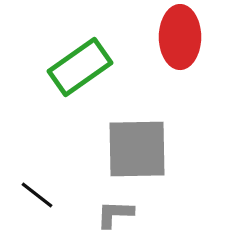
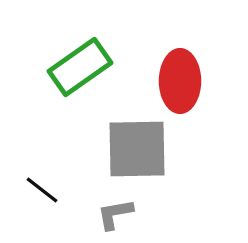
red ellipse: moved 44 px down
black line: moved 5 px right, 5 px up
gray L-shape: rotated 12 degrees counterclockwise
